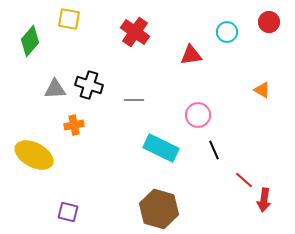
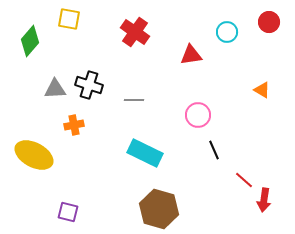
cyan rectangle: moved 16 px left, 5 px down
